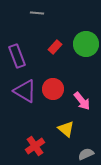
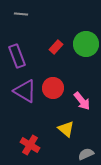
gray line: moved 16 px left, 1 px down
red rectangle: moved 1 px right
red circle: moved 1 px up
red cross: moved 5 px left, 1 px up; rotated 24 degrees counterclockwise
